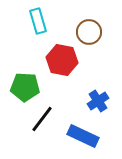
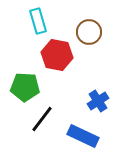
red hexagon: moved 5 px left, 5 px up
